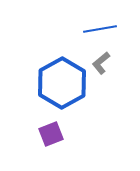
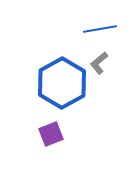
gray L-shape: moved 2 px left
